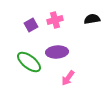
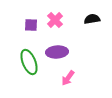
pink cross: rotated 28 degrees counterclockwise
purple square: rotated 32 degrees clockwise
green ellipse: rotated 30 degrees clockwise
